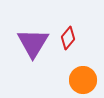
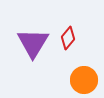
orange circle: moved 1 px right
